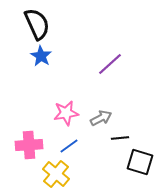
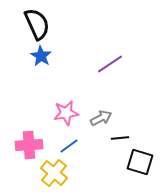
purple line: rotated 8 degrees clockwise
yellow cross: moved 2 px left, 1 px up
